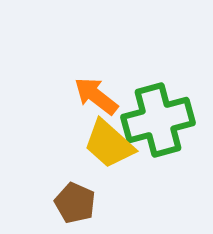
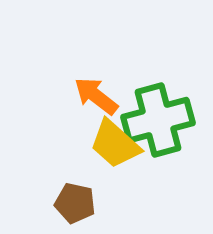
yellow trapezoid: moved 6 px right
brown pentagon: rotated 12 degrees counterclockwise
